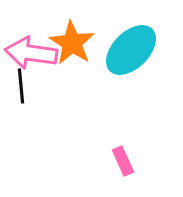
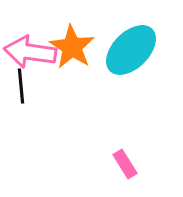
orange star: moved 4 px down
pink arrow: moved 1 px left, 1 px up
pink rectangle: moved 2 px right, 3 px down; rotated 8 degrees counterclockwise
